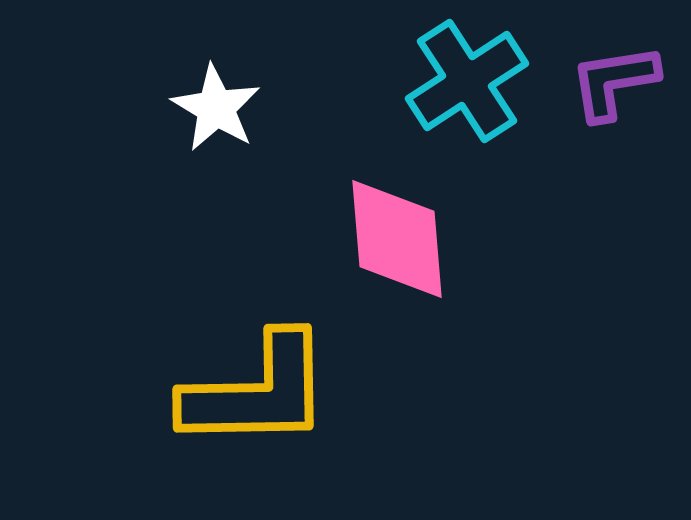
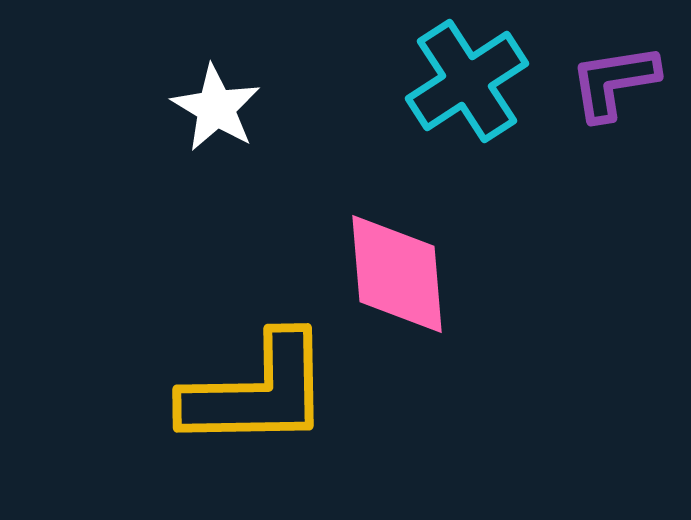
pink diamond: moved 35 px down
